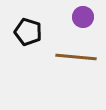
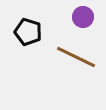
brown line: rotated 21 degrees clockwise
